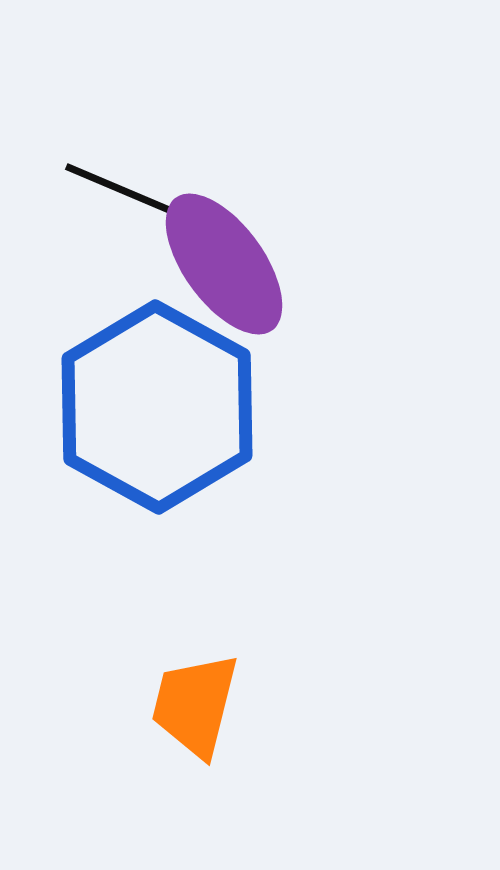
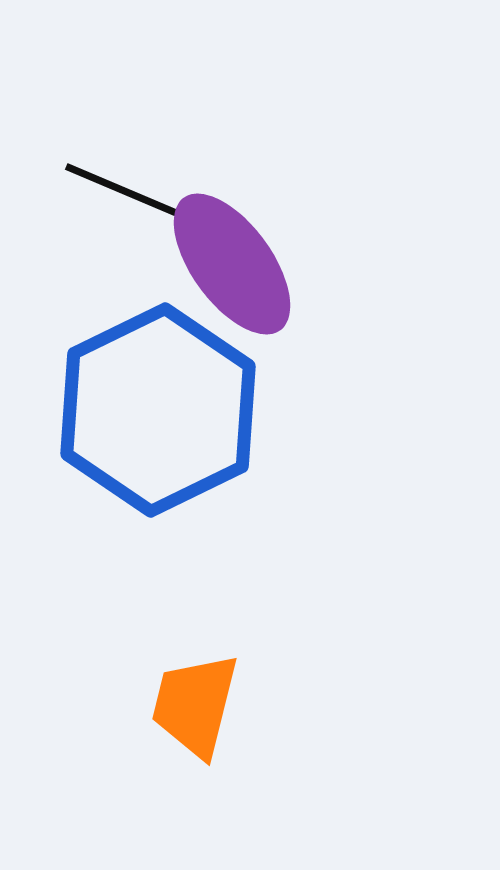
purple ellipse: moved 8 px right
blue hexagon: moved 1 px right, 3 px down; rotated 5 degrees clockwise
